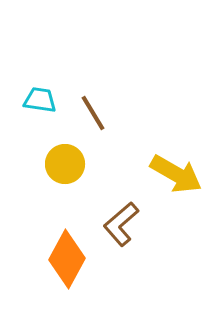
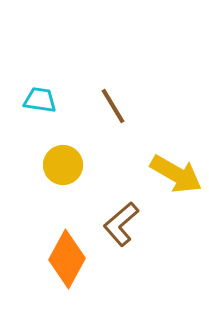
brown line: moved 20 px right, 7 px up
yellow circle: moved 2 px left, 1 px down
